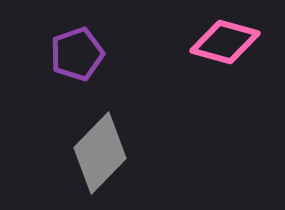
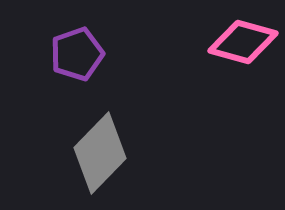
pink diamond: moved 18 px right
